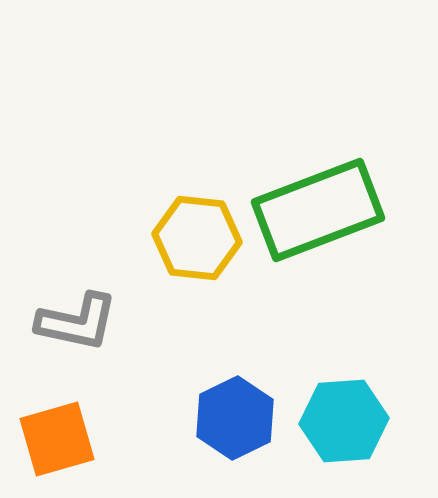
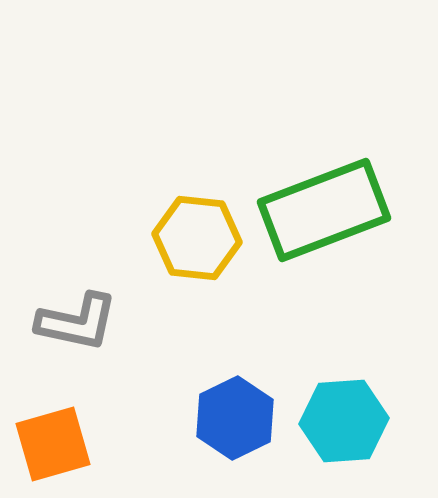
green rectangle: moved 6 px right
orange square: moved 4 px left, 5 px down
